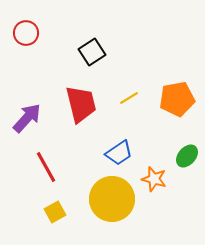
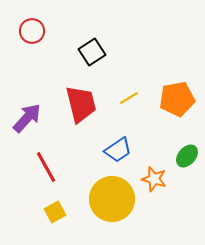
red circle: moved 6 px right, 2 px up
blue trapezoid: moved 1 px left, 3 px up
